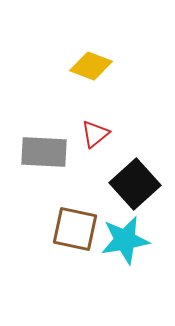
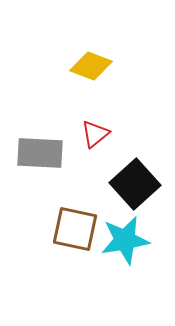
gray rectangle: moved 4 px left, 1 px down
